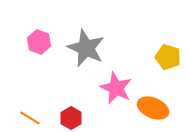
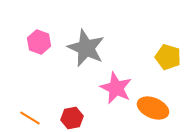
red hexagon: moved 1 px right; rotated 20 degrees clockwise
